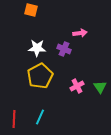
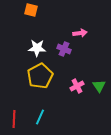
green triangle: moved 1 px left, 1 px up
